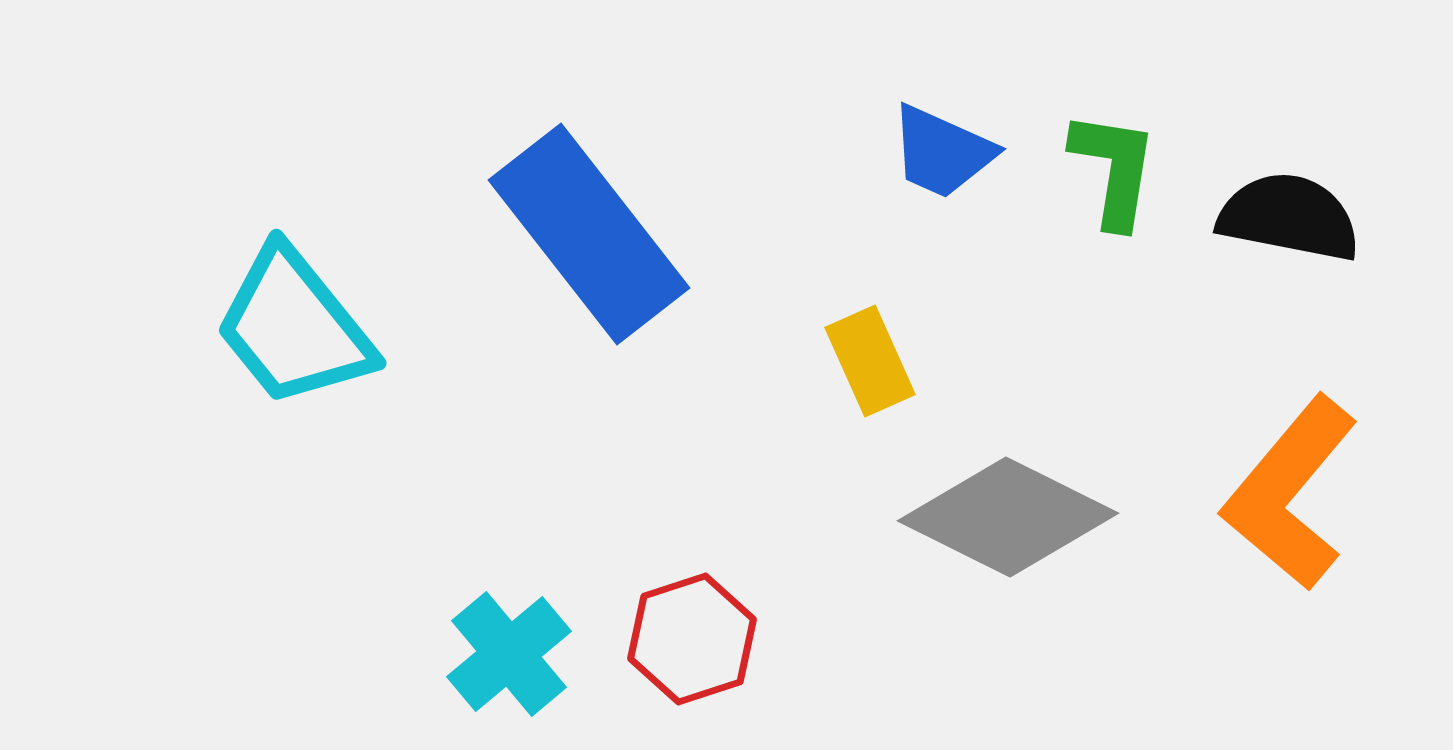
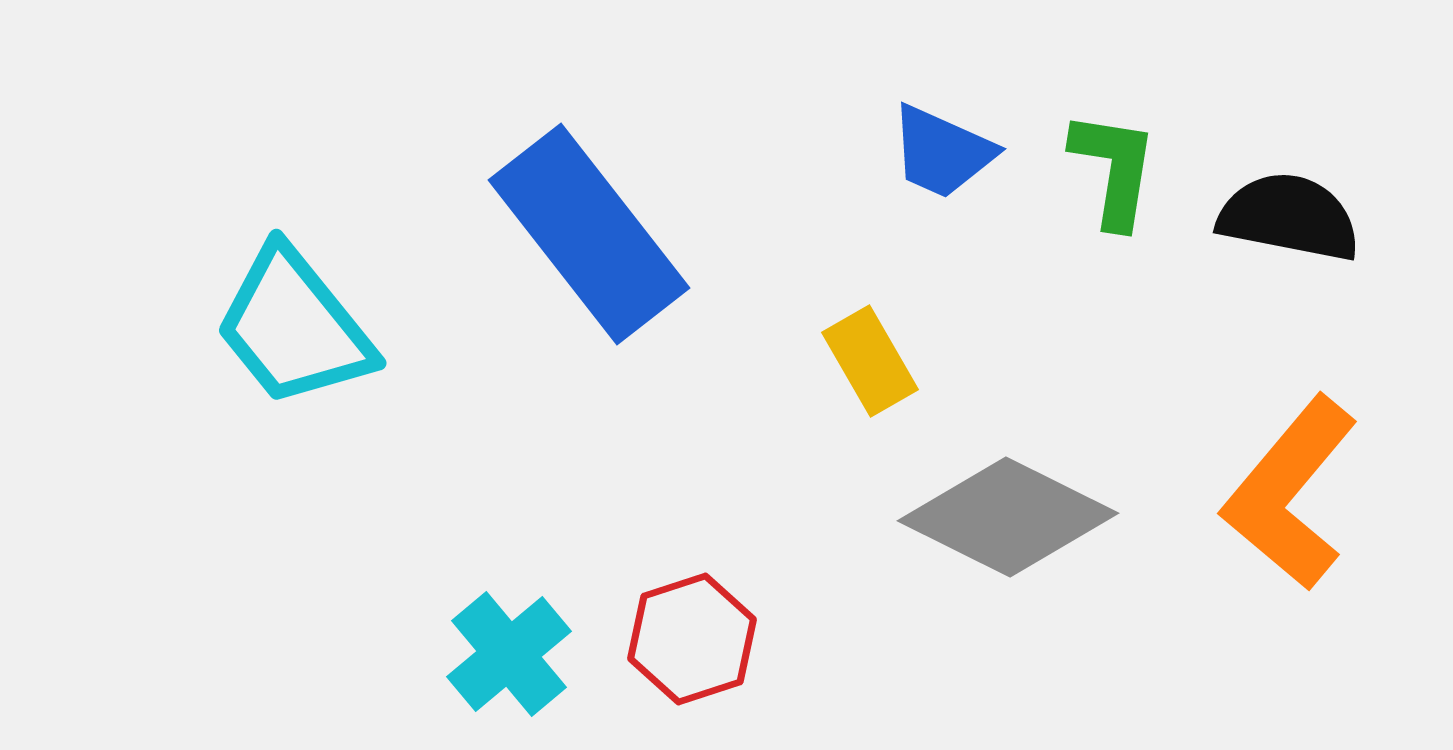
yellow rectangle: rotated 6 degrees counterclockwise
